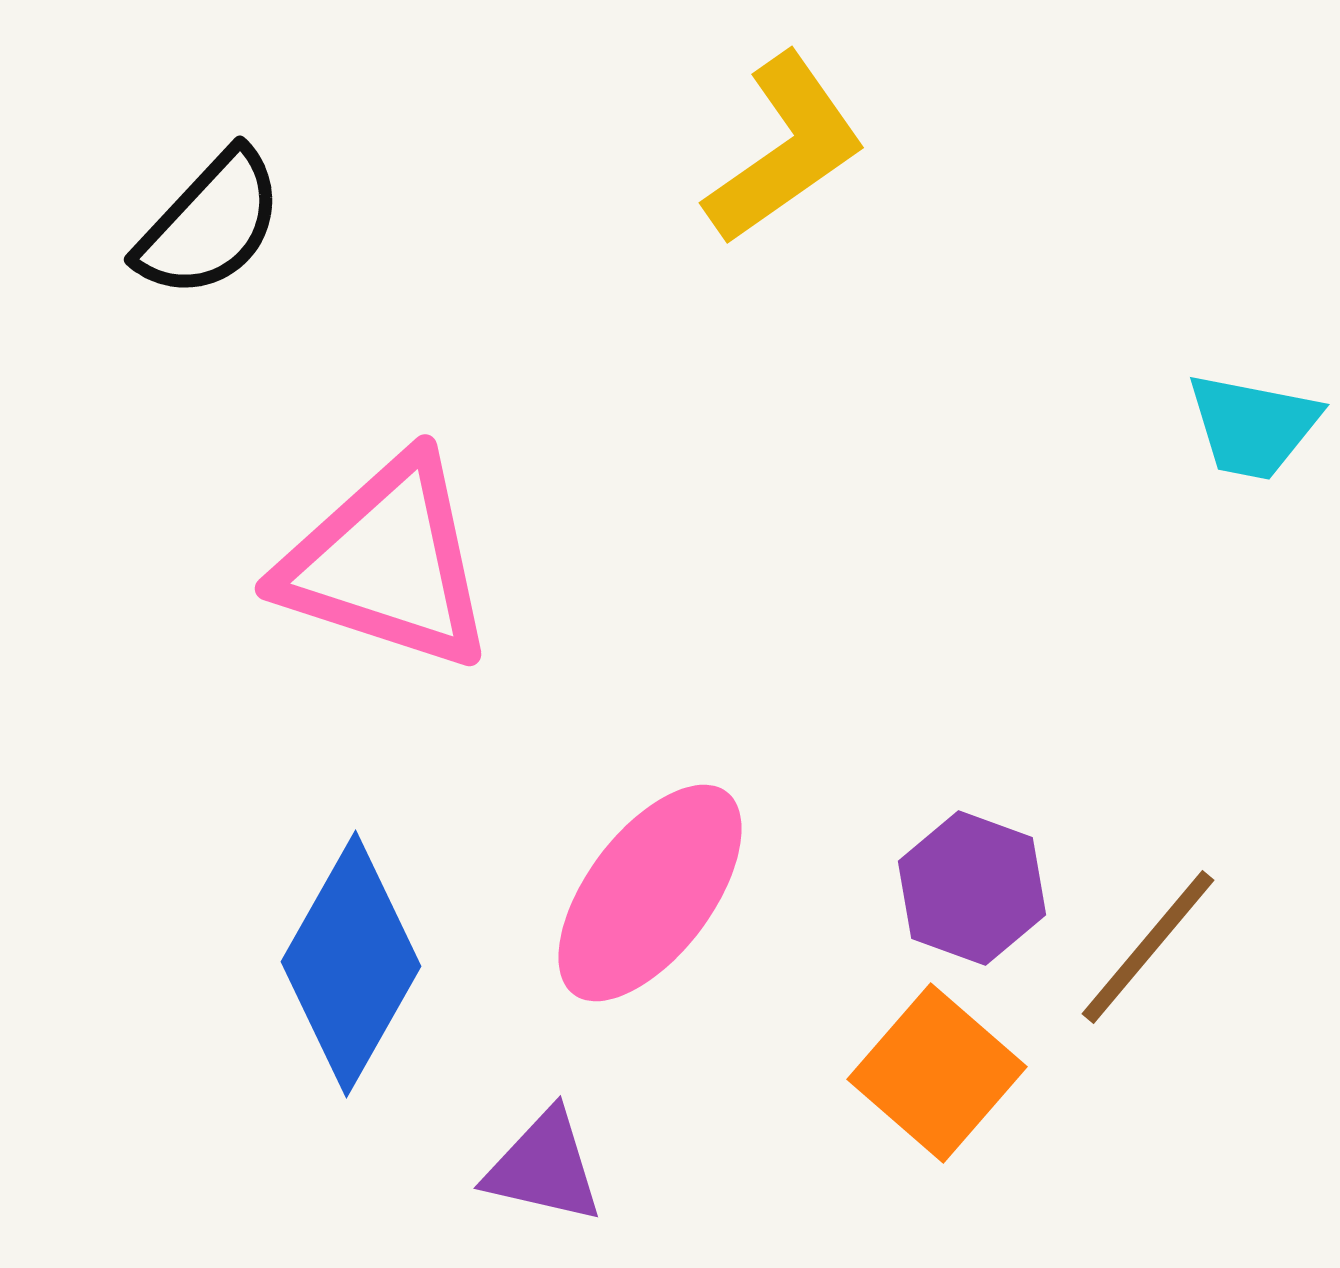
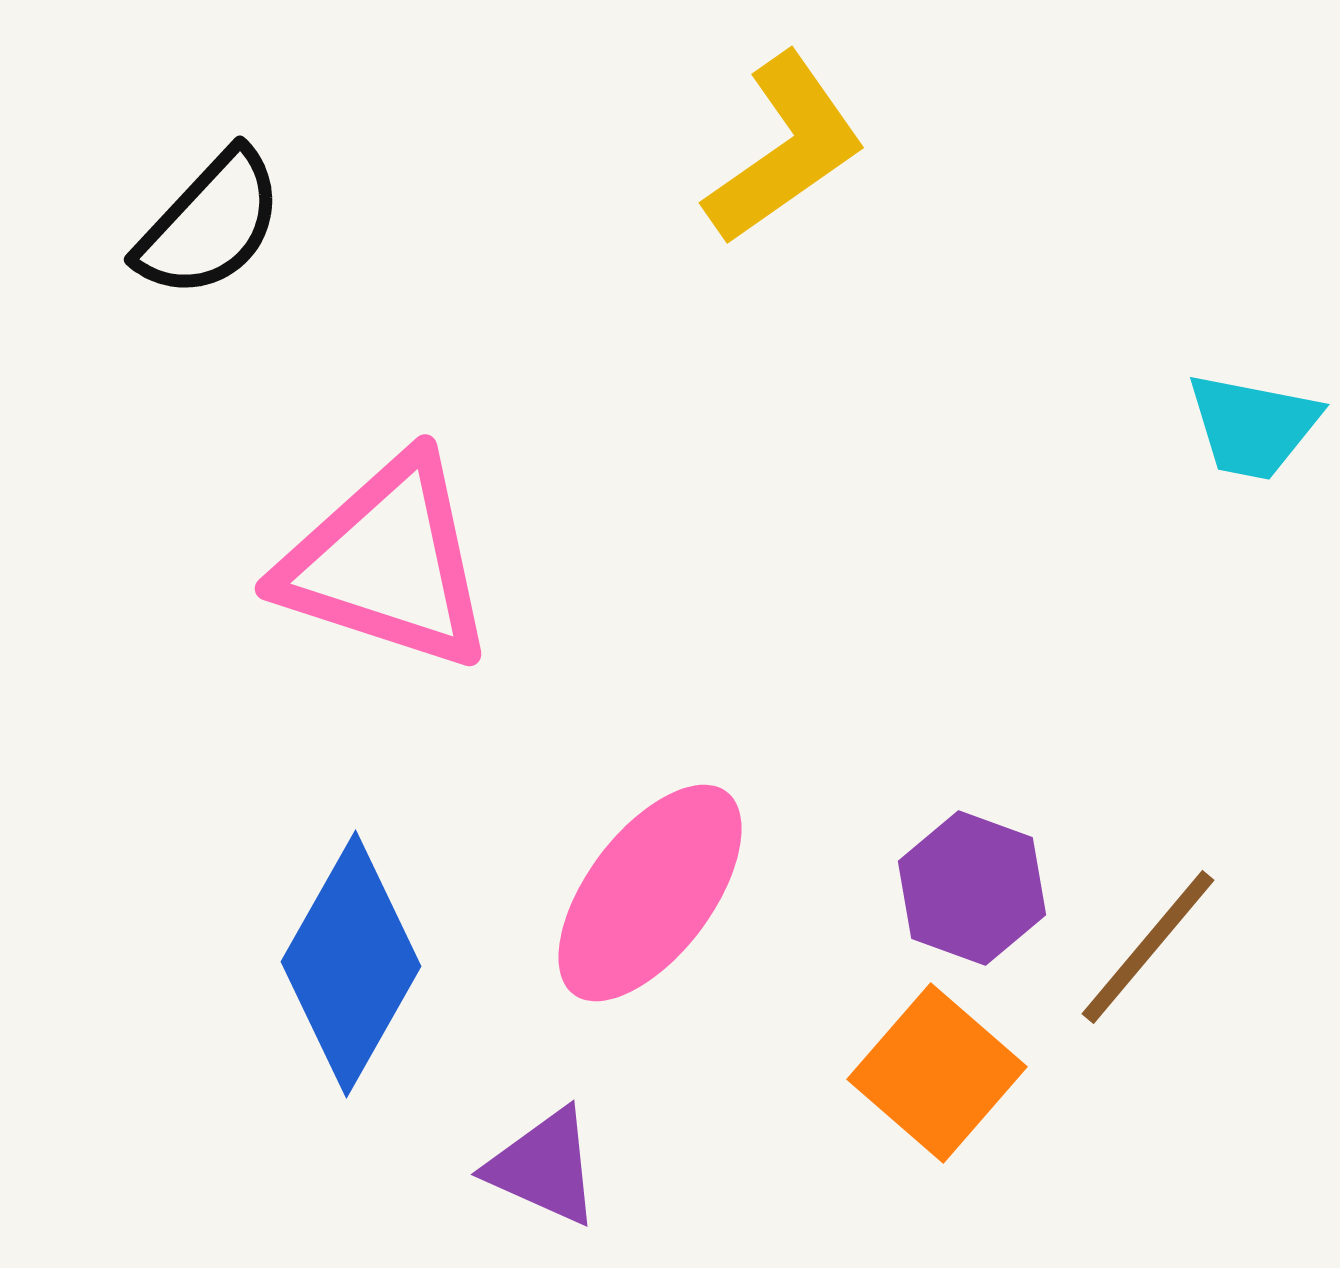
purple triangle: rotated 11 degrees clockwise
